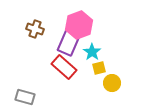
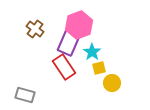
brown cross: rotated 18 degrees clockwise
red rectangle: rotated 15 degrees clockwise
gray rectangle: moved 2 px up
